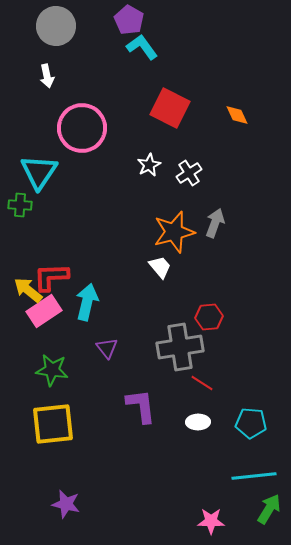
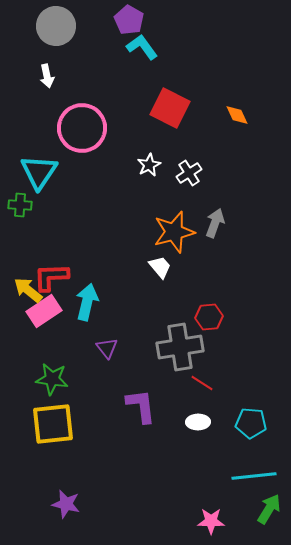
green star: moved 9 px down
